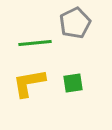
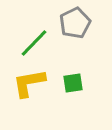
green line: moved 1 px left; rotated 40 degrees counterclockwise
